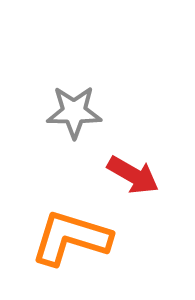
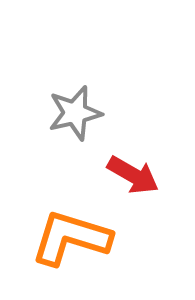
gray star: moved 1 px right, 1 px down; rotated 14 degrees counterclockwise
